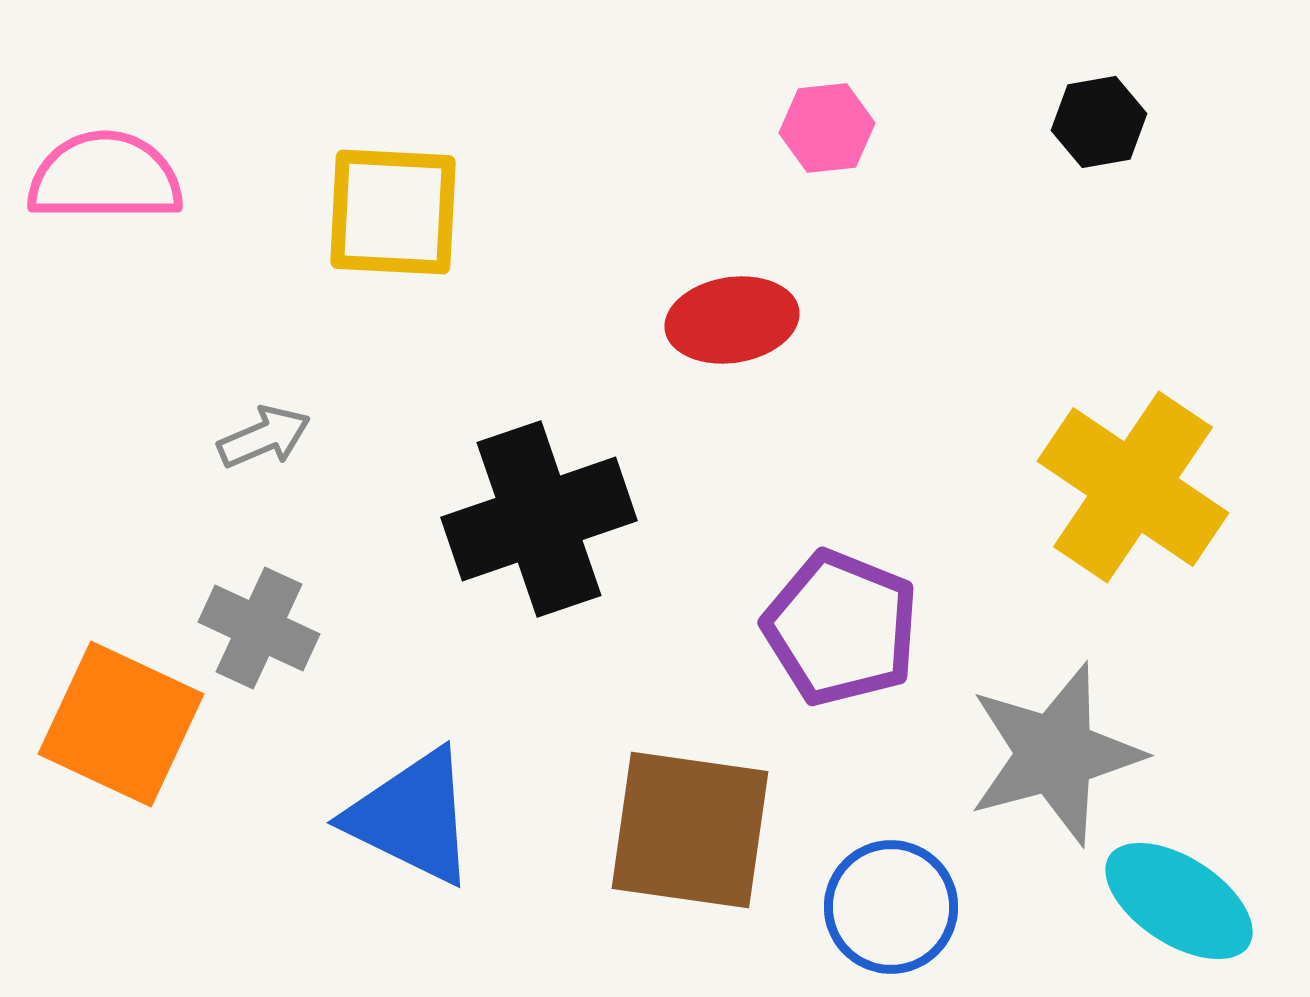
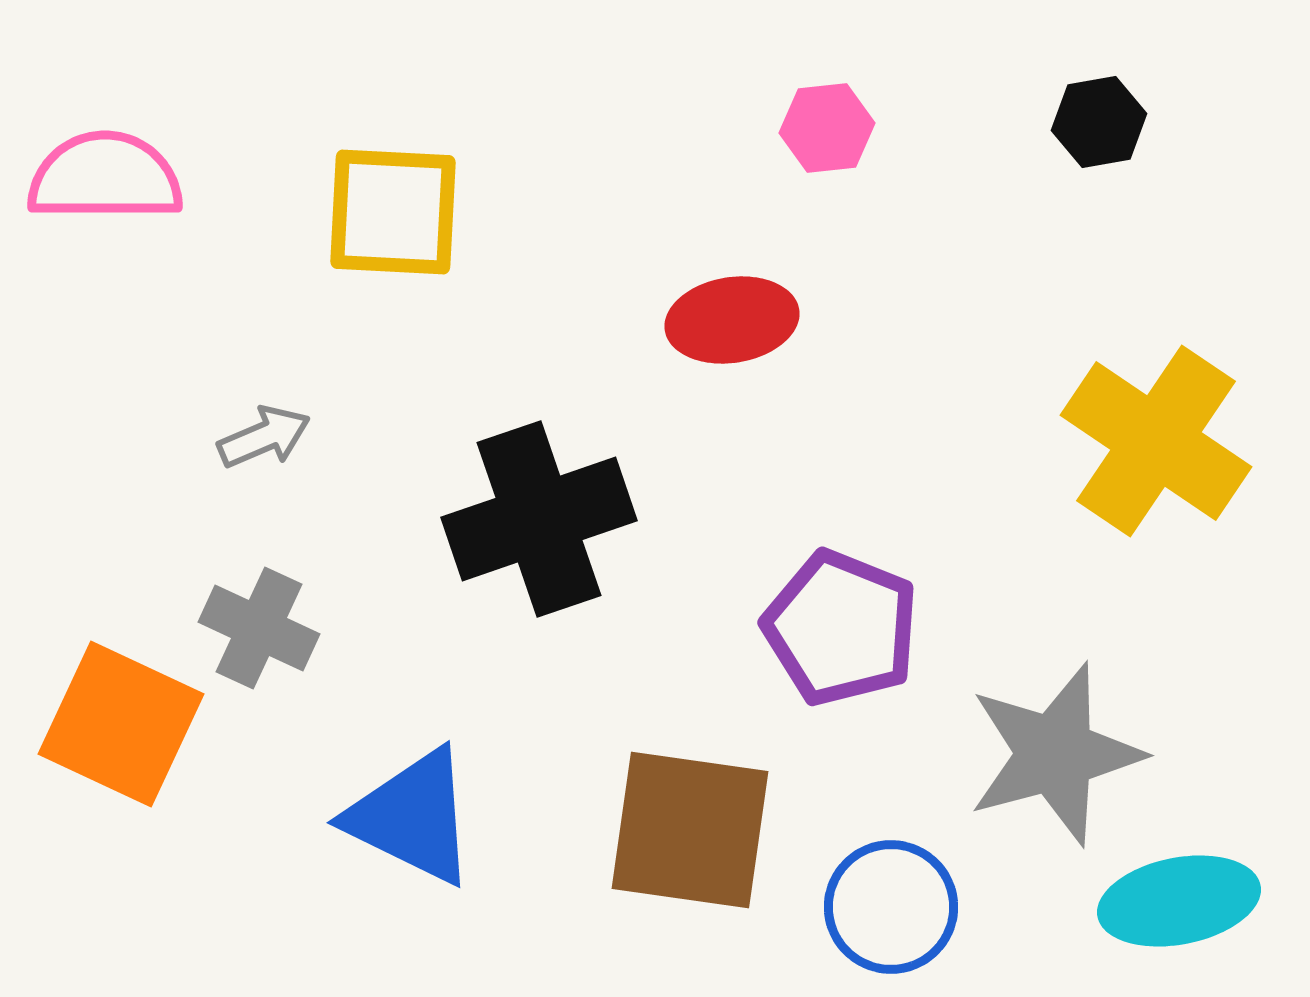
yellow cross: moved 23 px right, 46 px up
cyan ellipse: rotated 44 degrees counterclockwise
